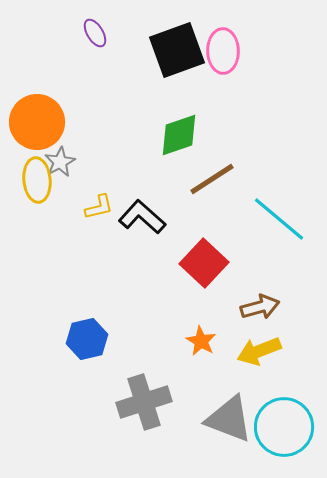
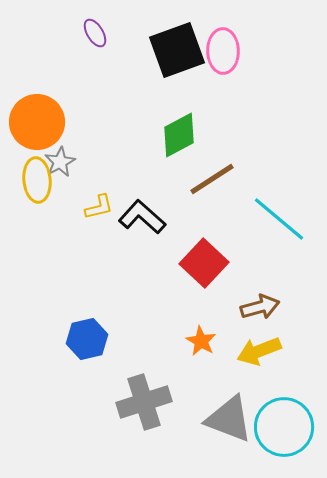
green diamond: rotated 9 degrees counterclockwise
